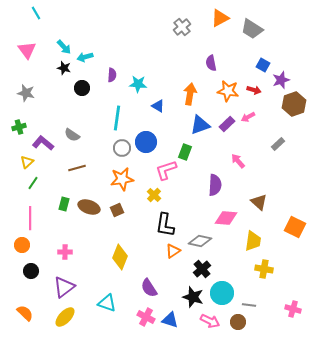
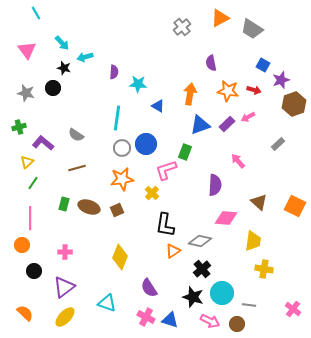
cyan arrow at (64, 47): moved 2 px left, 4 px up
purple semicircle at (112, 75): moved 2 px right, 3 px up
black circle at (82, 88): moved 29 px left
gray semicircle at (72, 135): moved 4 px right
blue circle at (146, 142): moved 2 px down
yellow cross at (154, 195): moved 2 px left, 2 px up
orange square at (295, 227): moved 21 px up
black circle at (31, 271): moved 3 px right
pink cross at (293, 309): rotated 21 degrees clockwise
brown circle at (238, 322): moved 1 px left, 2 px down
